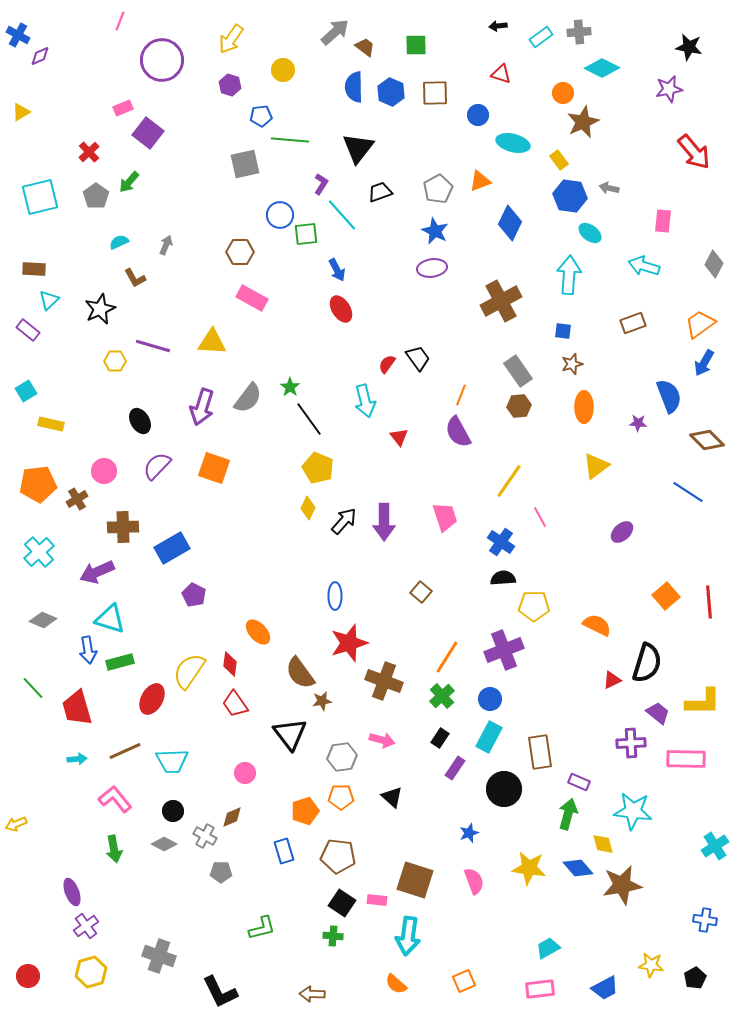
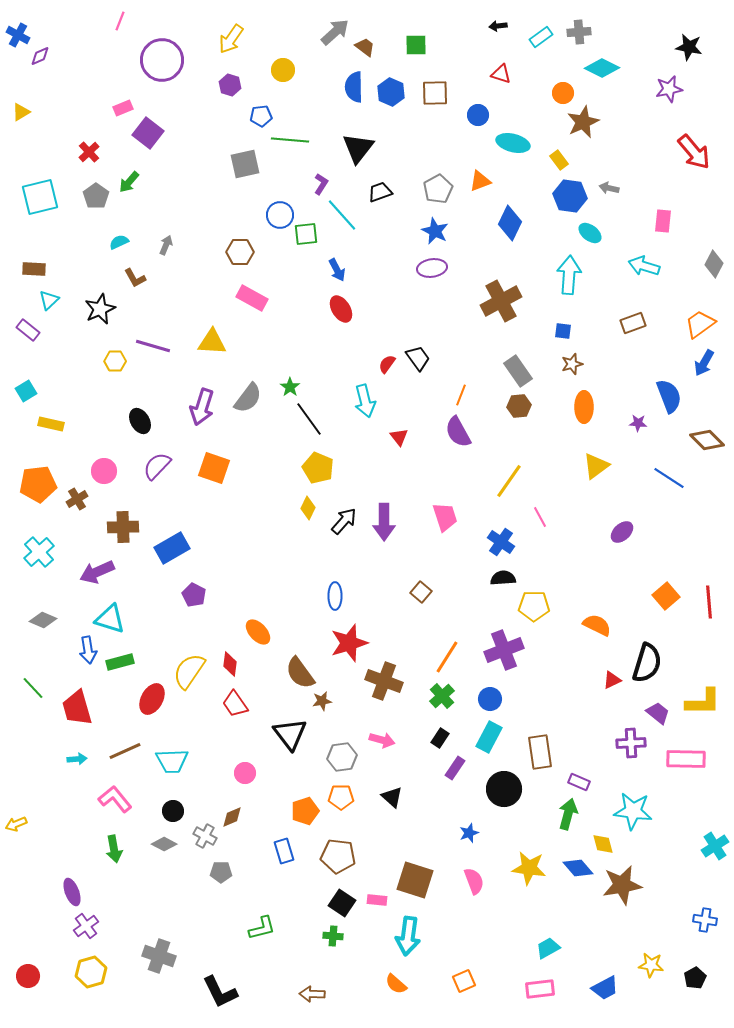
blue line at (688, 492): moved 19 px left, 14 px up
